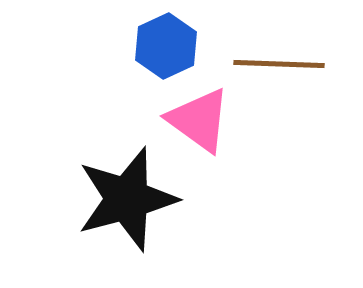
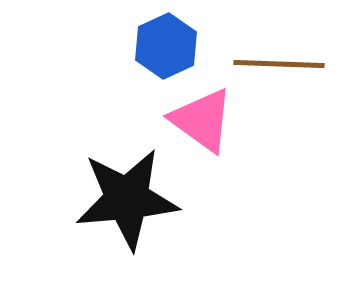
pink triangle: moved 3 px right
black star: rotated 10 degrees clockwise
